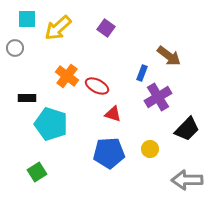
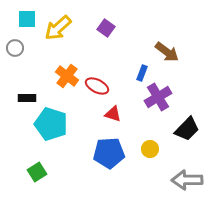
brown arrow: moved 2 px left, 4 px up
